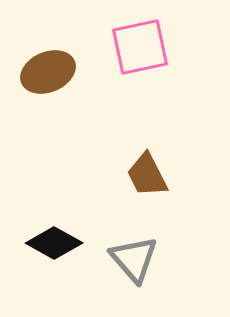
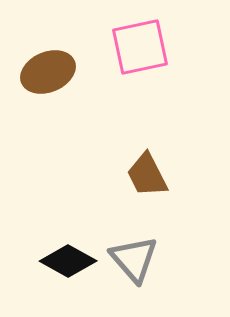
black diamond: moved 14 px right, 18 px down
